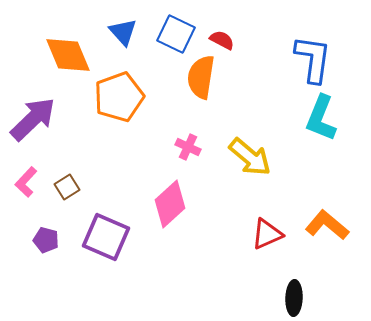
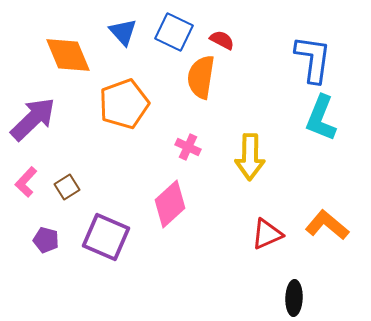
blue square: moved 2 px left, 2 px up
orange pentagon: moved 5 px right, 7 px down
yellow arrow: rotated 51 degrees clockwise
